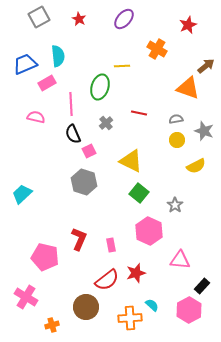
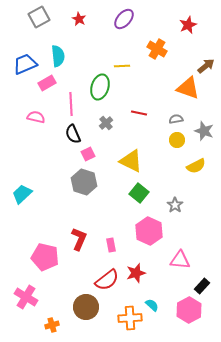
pink square at (89, 151): moved 1 px left, 3 px down
